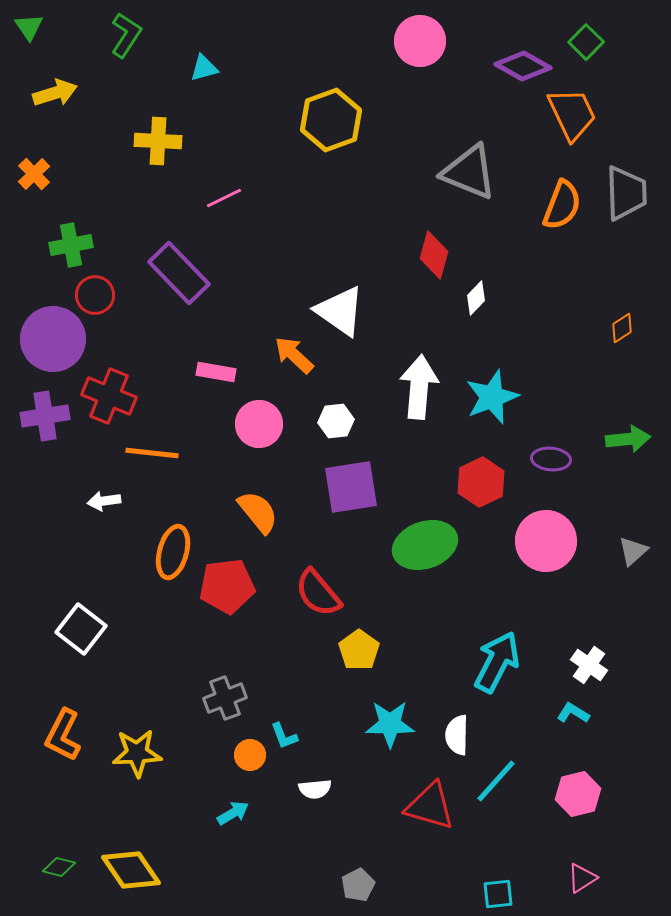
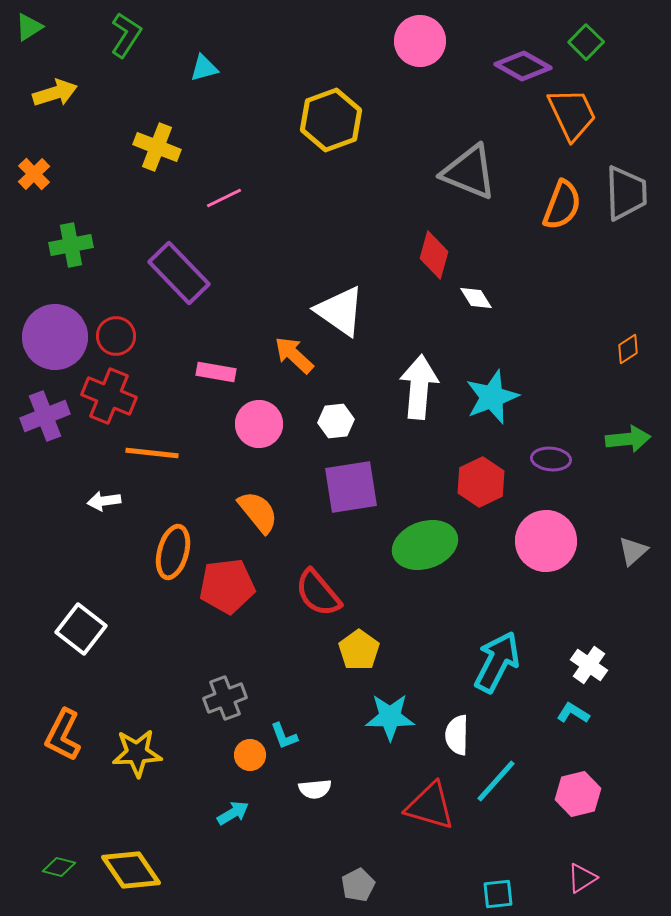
green triangle at (29, 27): rotated 32 degrees clockwise
yellow cross at (158, 141): moved 1 px left, 6 px down; rotated 18 degrees clockwise
red circle at (95, 295): moved 21 px right, 41 px down
white diamond at (476, 298): rotated 76 degrees counterclockwise
orange diamond at (622, 328): moved 6 px right, 21 px down
purple circle at (53, 339): moved 2 px right, 2 px up
purple cross at (45, 416): rotated 12 degrees counterclockwise
cyan star at (390, 724): moved 7 px up
